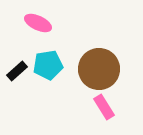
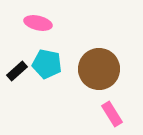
pink ellipse: rotated 12 degrees counterclockwise
cyan pentagon: moved 1 px left, 1 px up; rotated 20 degrees clockwise
pink rectangle: moved 8 px right, 7 px down
